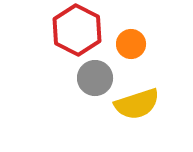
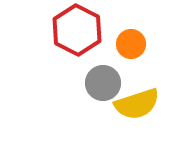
gray circle: moved 8 px right, 5 px down
